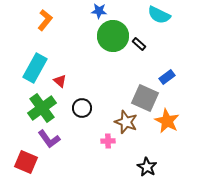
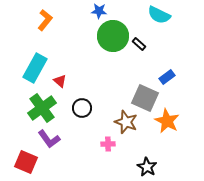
pink cross: moved 3 px down
